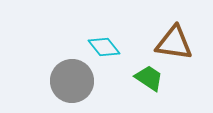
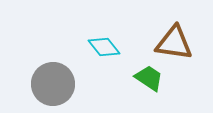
gray circle: moved 19 px left, 3 px down
